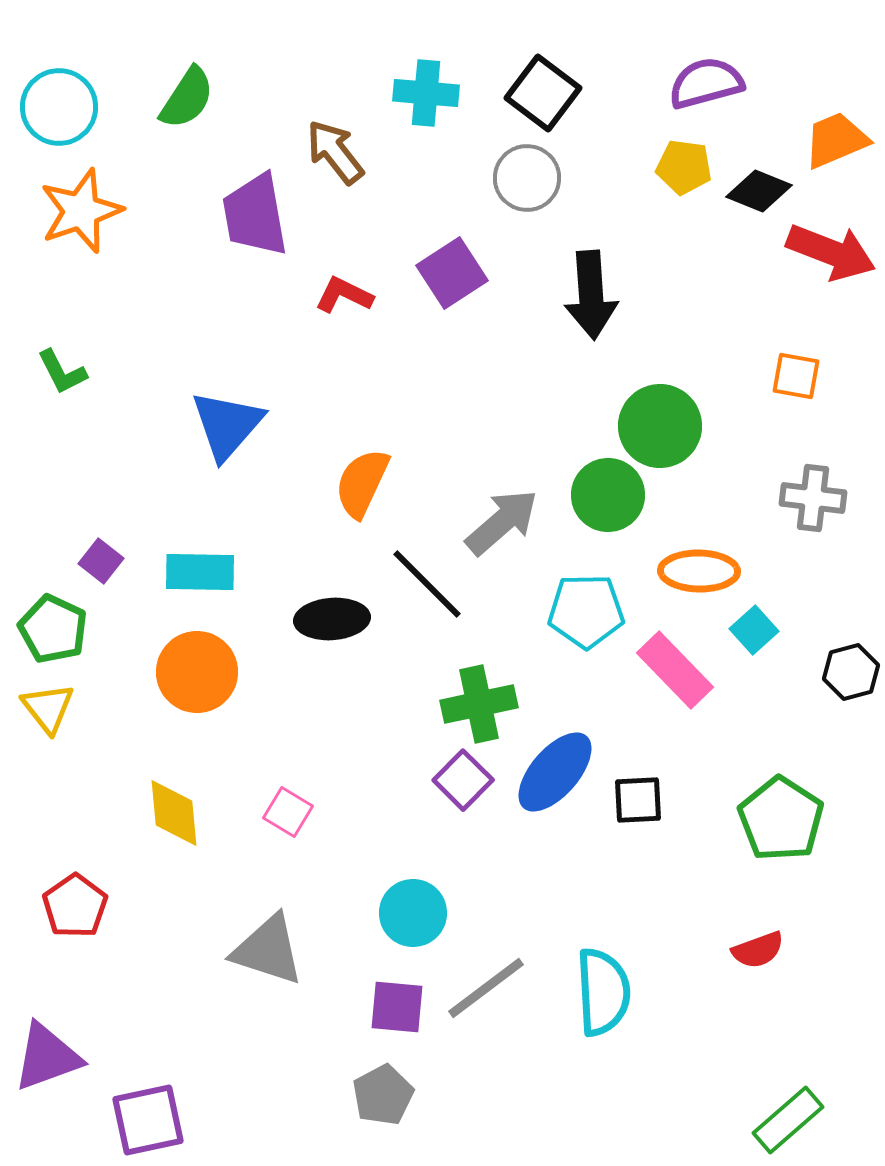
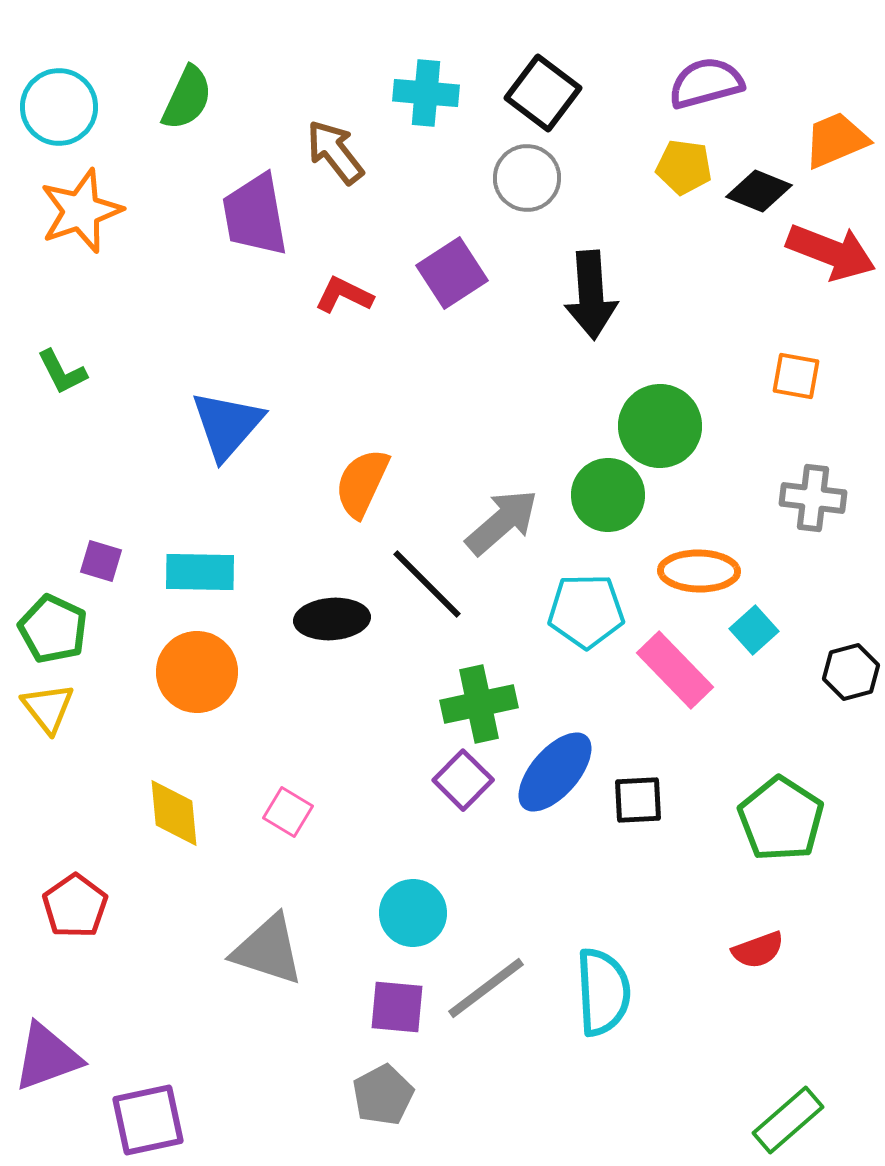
green semicircle at (187, 98): rotated 8 degrees counterclockwise
purple square at (101, 561): rotated 21 degrees counterclockwise
